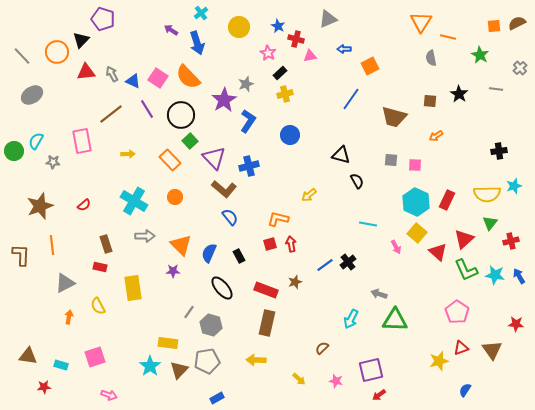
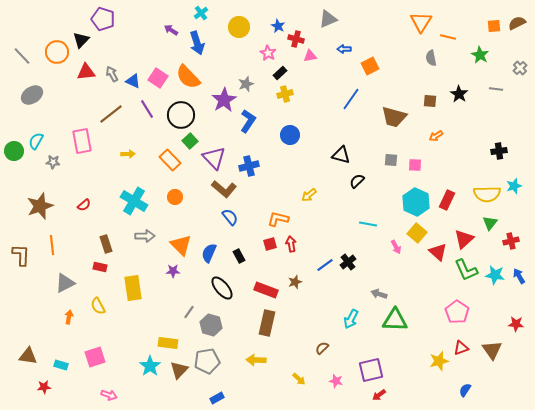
black semicircle at (357, 181): rotated 105 degrees counterclockwise
